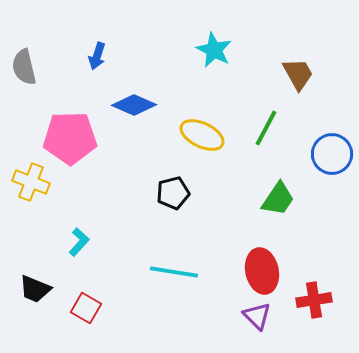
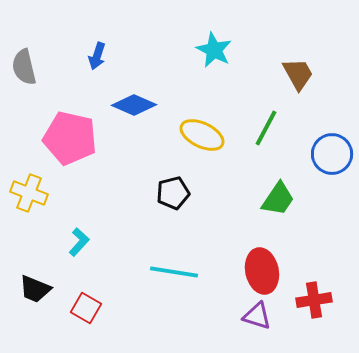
pink pentagon: rotated 14 degrees clockwise
yellow cross: moved 2 px left, 11 px down
purple triangle: rotated 28 degrees counterclockwise
